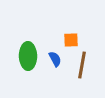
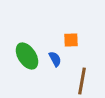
green ellipse: moved 1 px left; rotated 32 degrees counterclockwise
brown line: moved 16 px down
